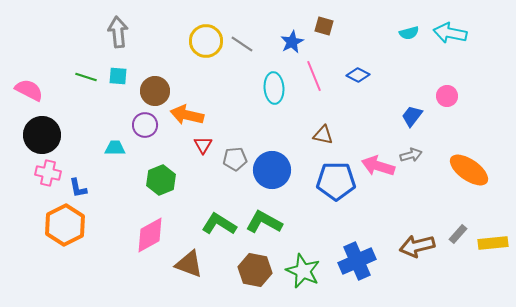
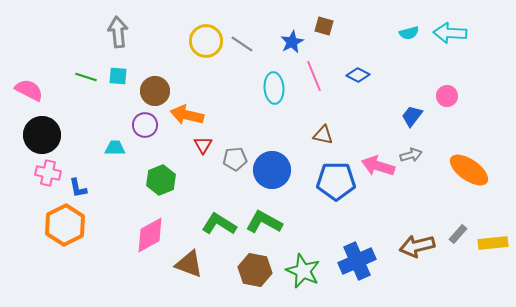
cyan arrow at (450, 33): rotated 8 degrees counterclockwise
